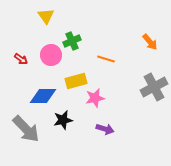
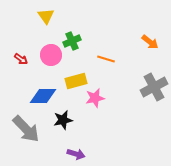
orange arrow: rotated 12 degrees counterclockwise
purple arrow: moved 29 px left, 25 px down
